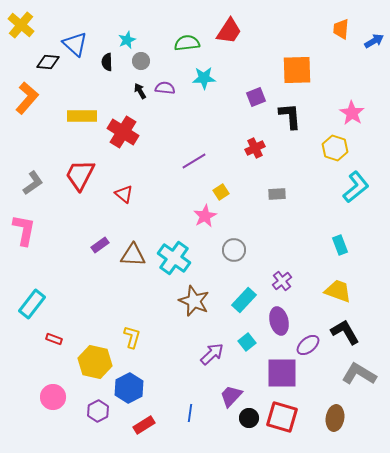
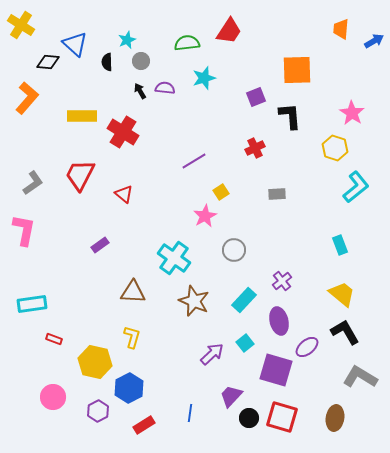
yellow cross at (21, 25): rotated 8 degrees counterclockwise
cyan star at (204, 78): rotated 15 degrees counterclockwise
brown triangle at (133, 255): moved 37 px down
yellow trapezoid at (338, 291): moved 4 px right, 3 px down; rotated 20 degrees clockwise
cyan rectangle at (32, 304): rotated 44 degrees clockwise
cyan square at (247, 342): moved 2 px left, 1 px down
purple ellipse at (308, 345): moved 1 px left, 2 px down
purple square at (282, 373): moved 6 px left, 3 px up; rotated 16 degrees clockwise
gray L-shape at (359, 374): moved 1 px right, 3 px down
